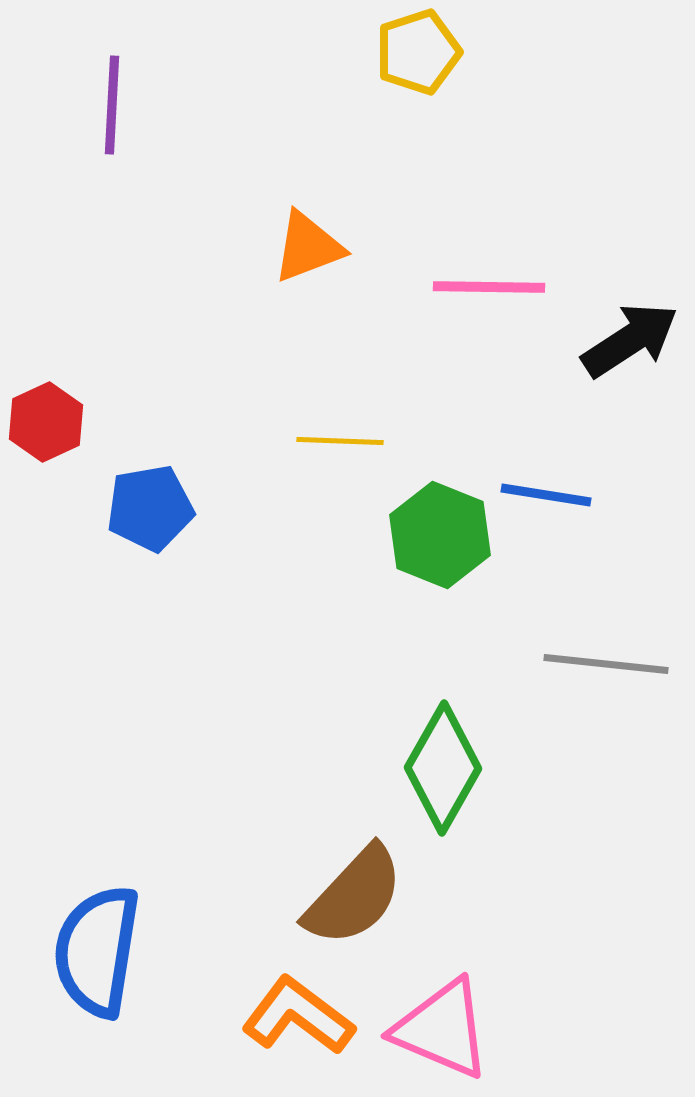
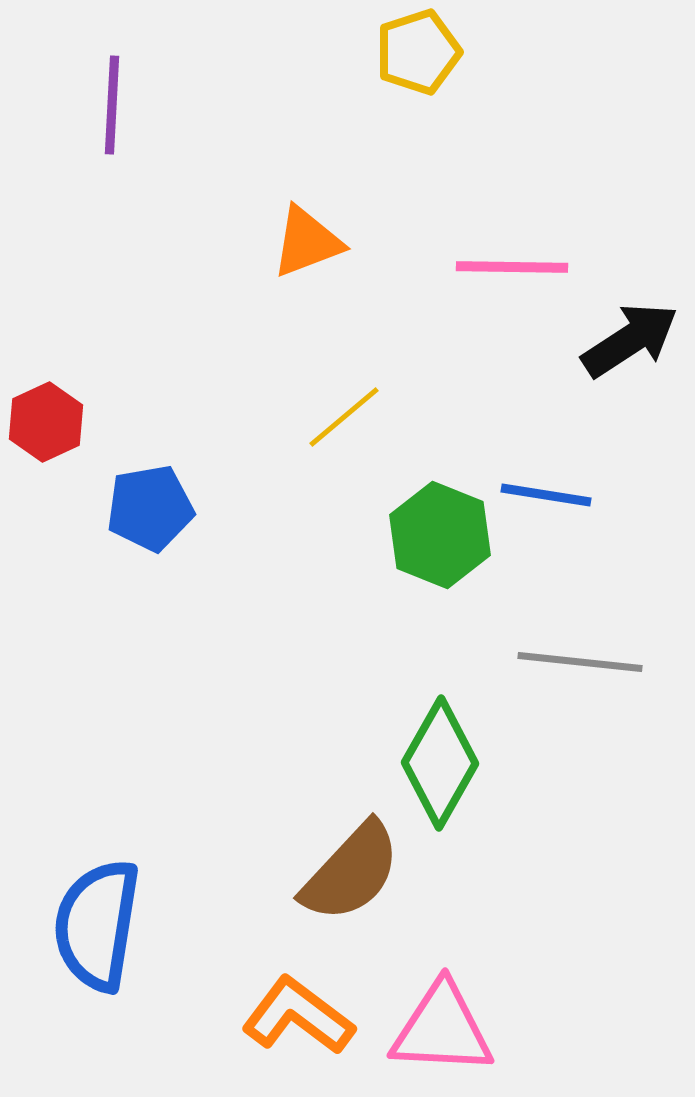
orange triangle: moved 1 px left, 5 px up
pink line: moved 23 px right, 20 px up
yellow line: moved 4 px right, 24 px up; rotated 42 degrees counterclockwise
gray line: moved 26 px left, 2 px up
green diamond: moved 3 px left, 5 px up
brown semicircle: moved 3 px left, 24 px up
blue semicircle: moved 26 px up
pink triangle: rotated 20 degrees counterclockwise
